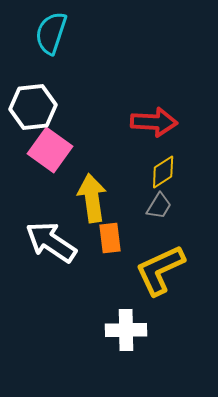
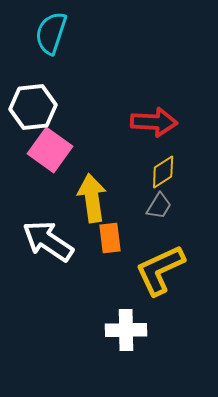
white arrow: moved 3 px left, 1 px up
